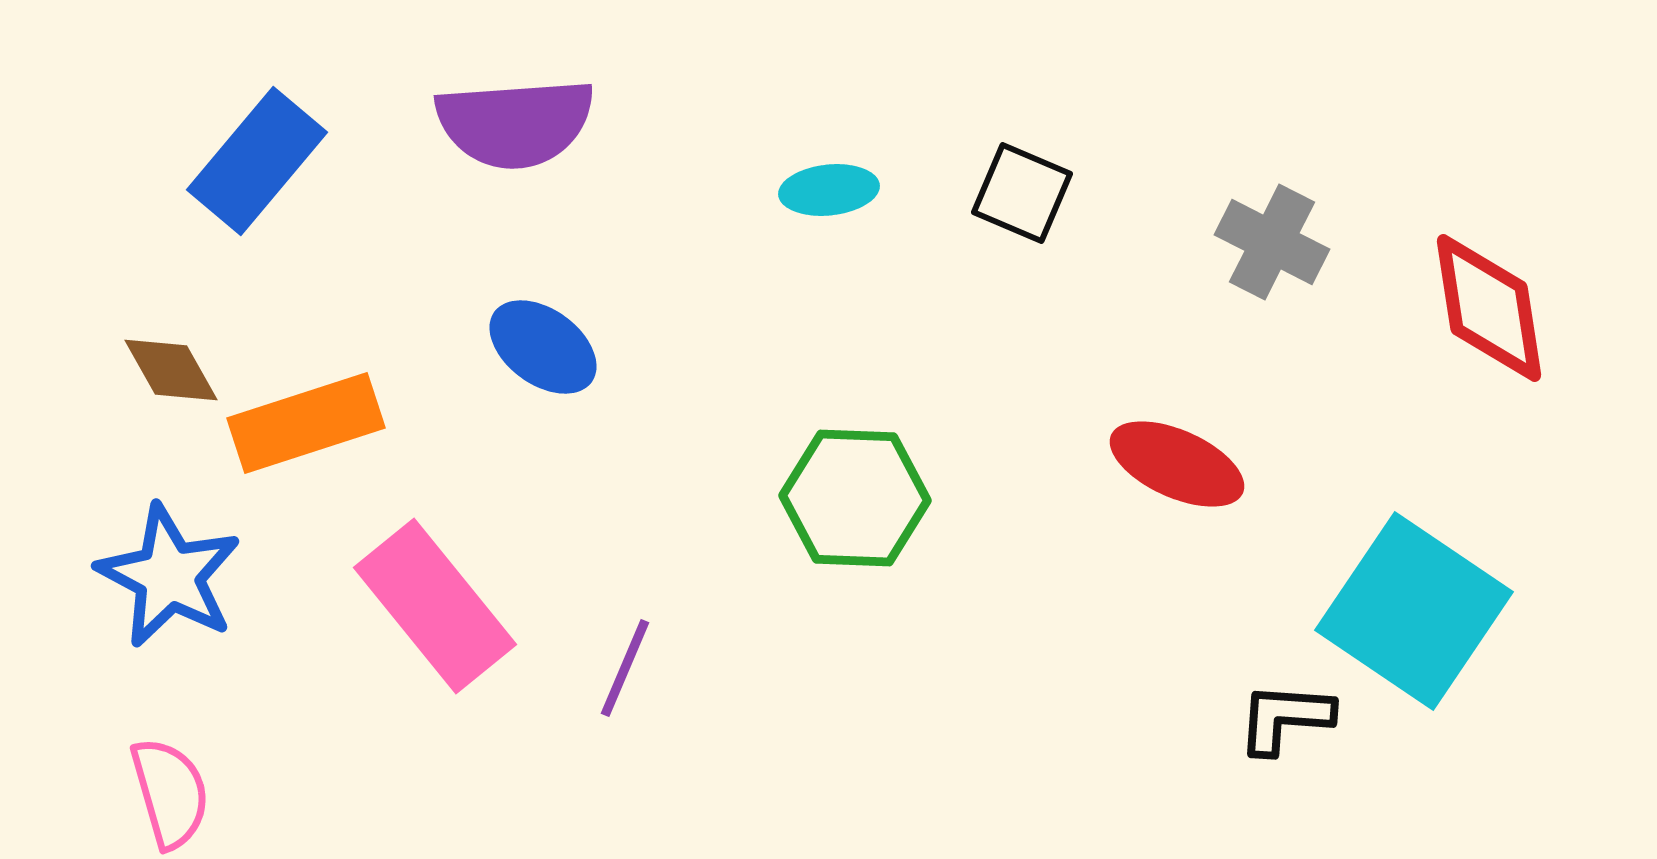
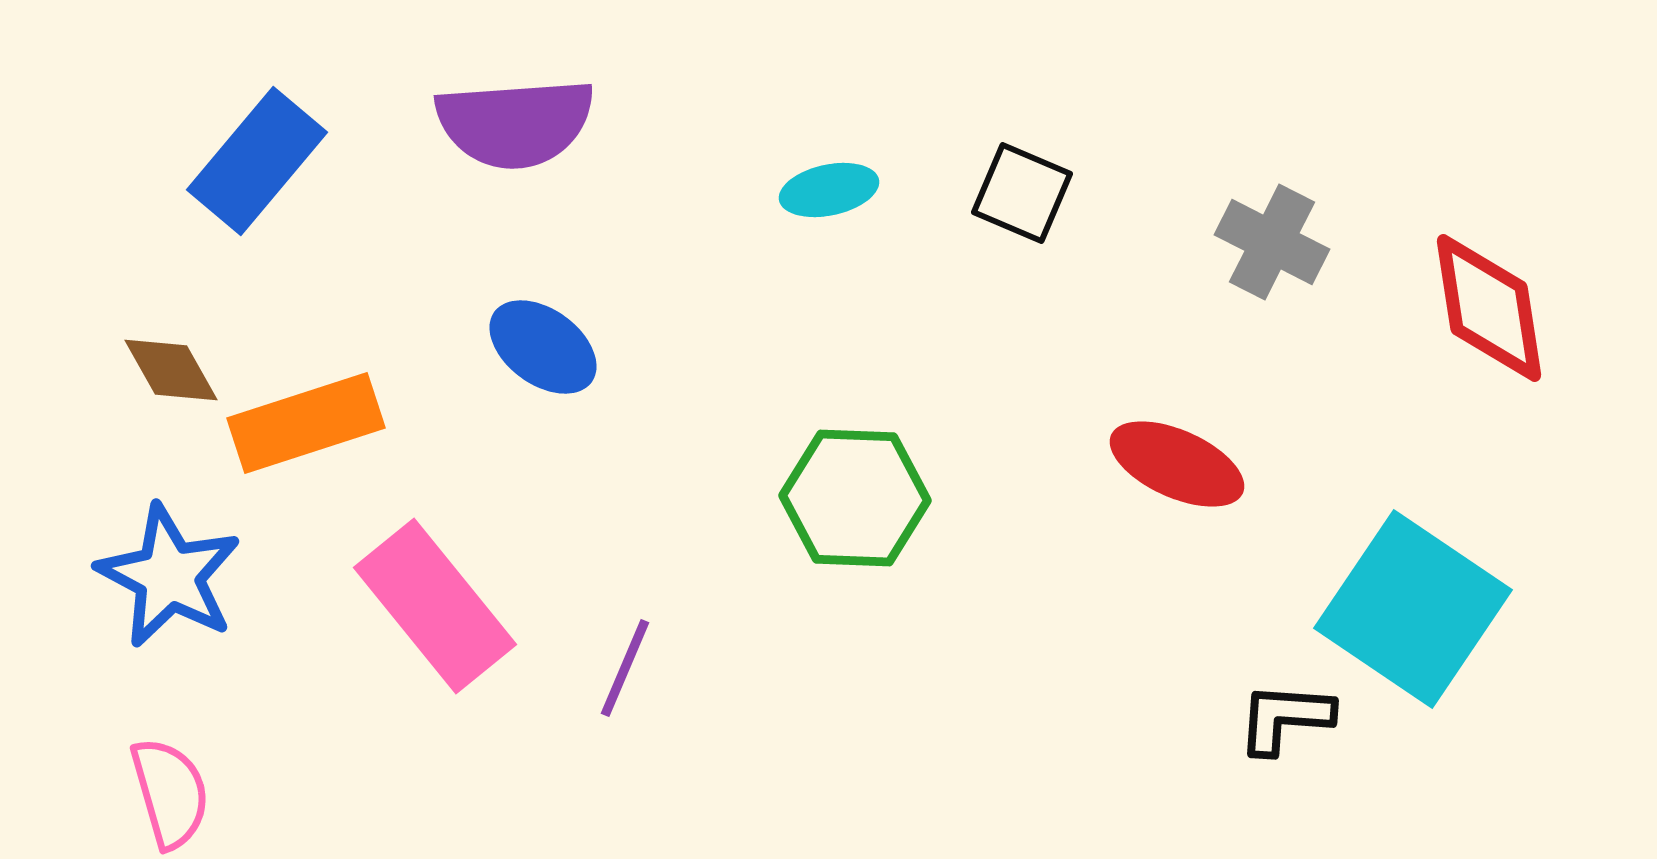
cyan ellipse: rotated 6 degrees counterclockwise
cyan square: moved 1 px left, 2 px up
